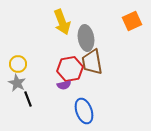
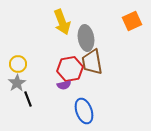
gray star: rotated 12 degrees clockwise
